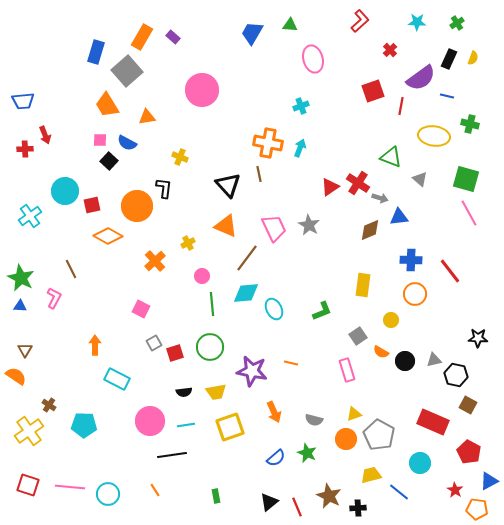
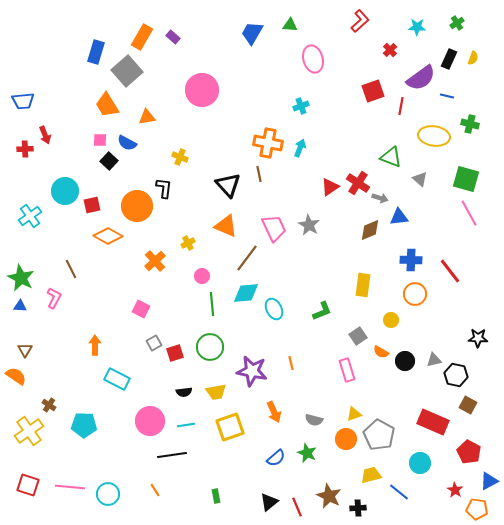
cyan star at (417, 22): moved 5 px down
orange line at (291, 363): rotated 64 degrees clockwise
